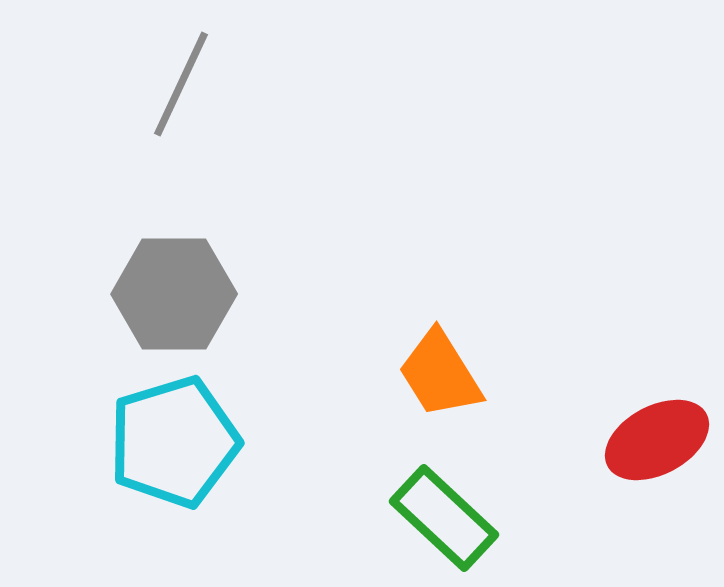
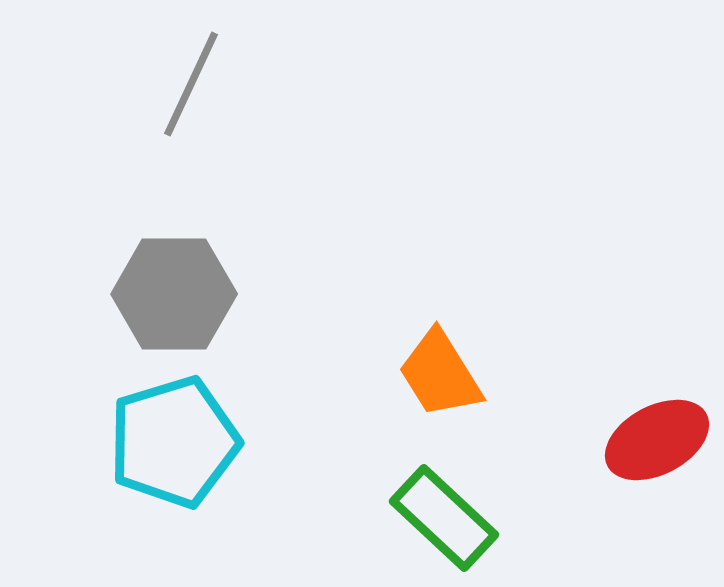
gray line: moved 10 px right
